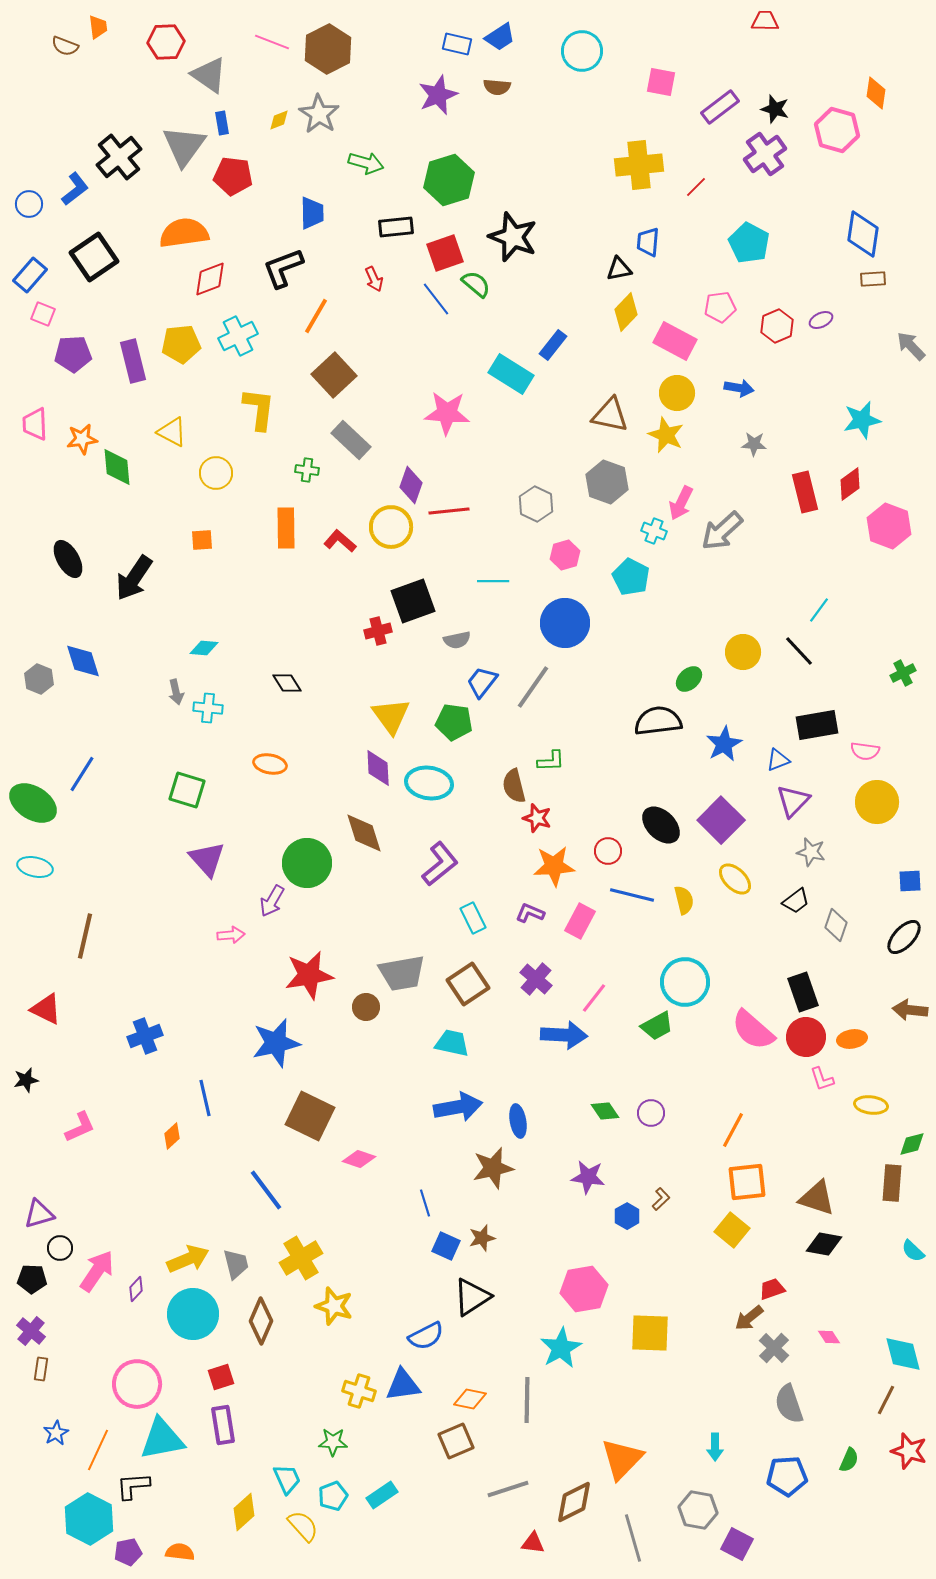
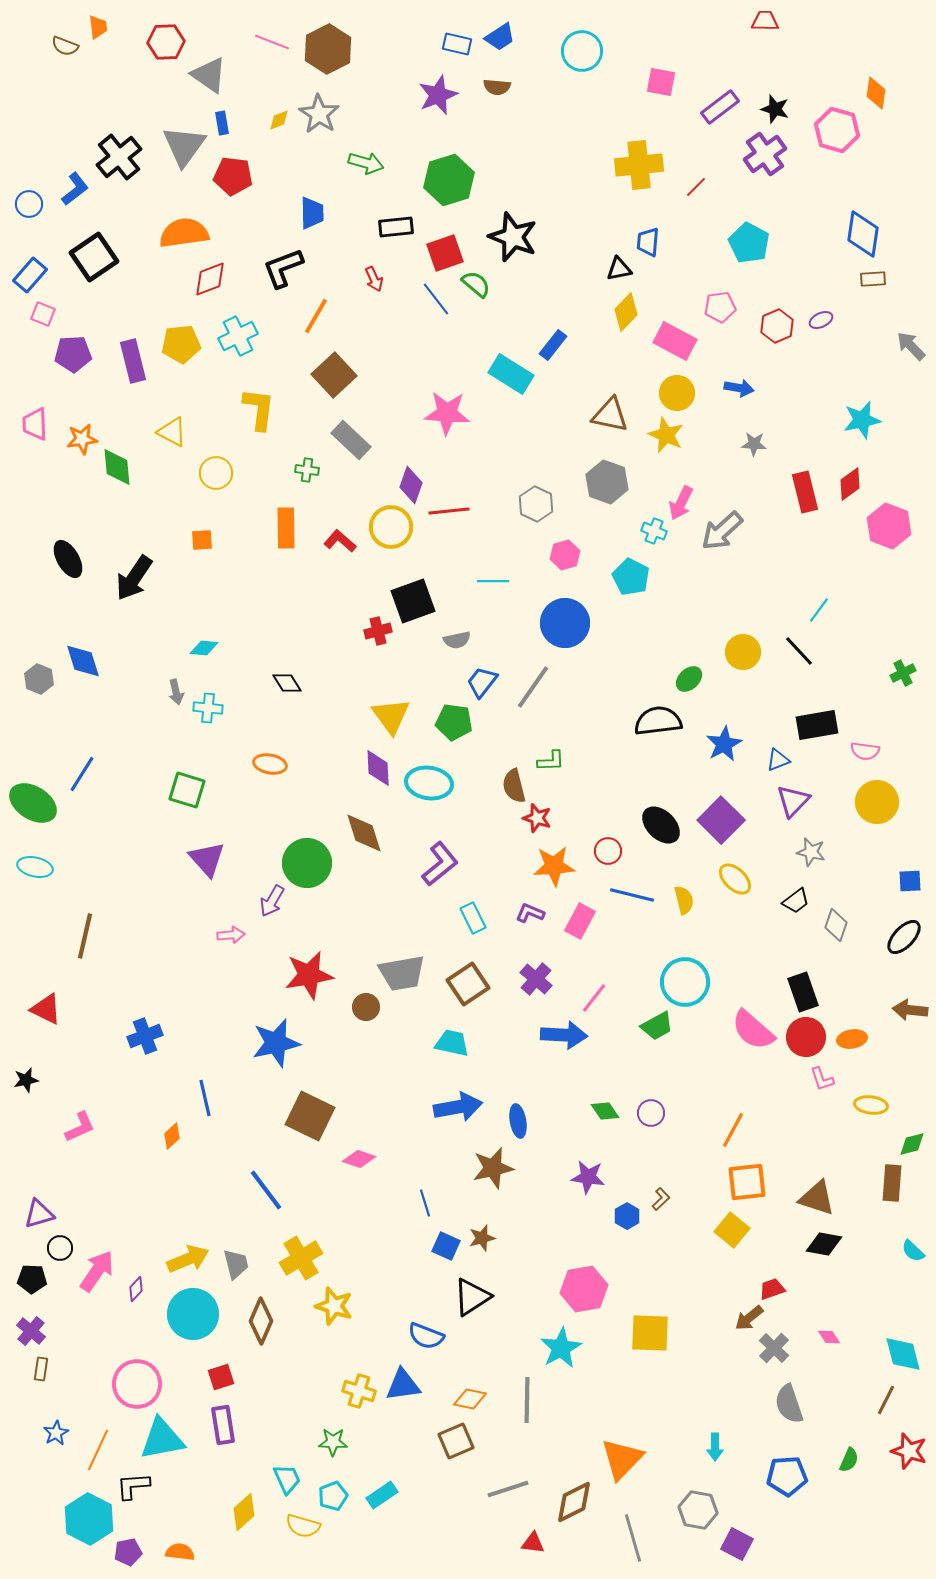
blue semicircle at (426, 1336): rotated 48 degrees clockwise
yellow semicircle at (303, 1526): rotated 148 degrees clockwise
